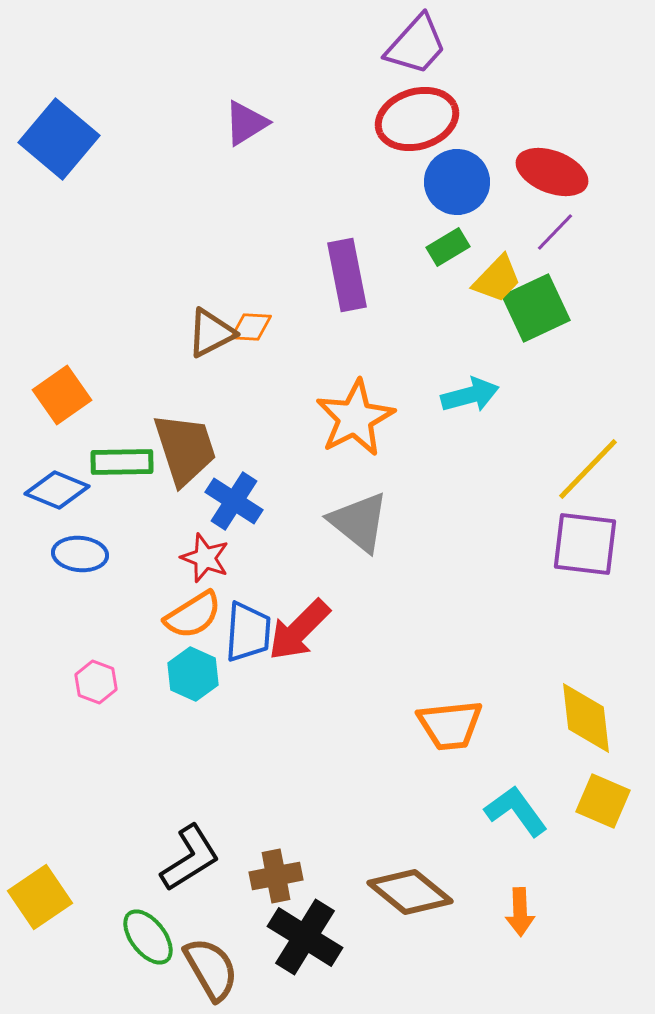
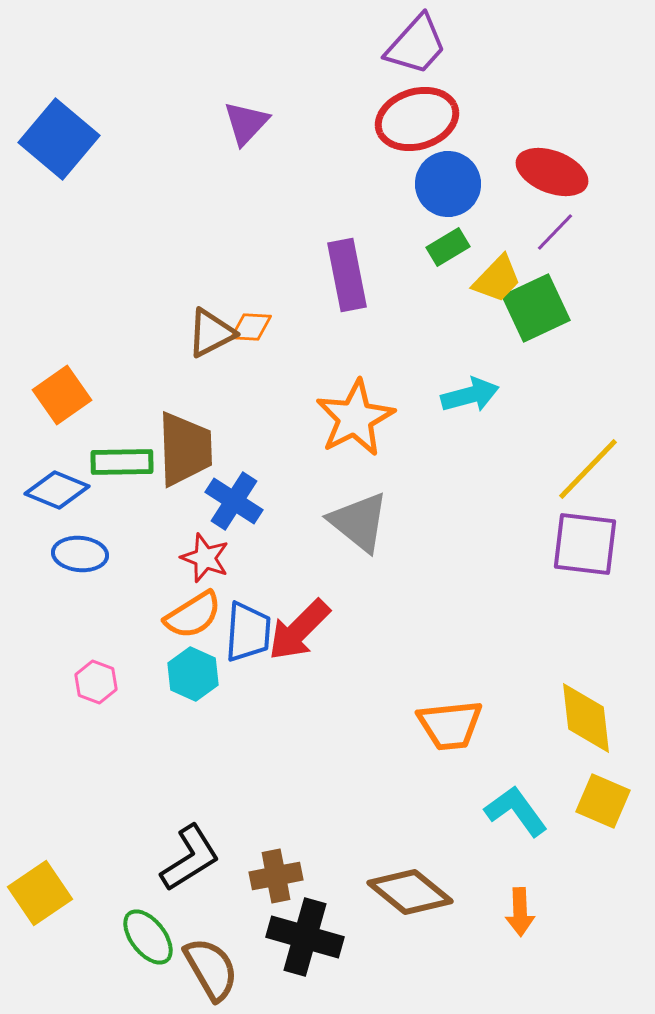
purple triangle at (246, 123): rotated 15 degrees counterclockwise
blue circle at (457, 182): moved 9 px left, 2 px down
brown trapezoid at (185, 449): rotated 16 degrees clockwise
yellow square at (40, 897): moved 4 px up
black cross at (305, 937): rotated 16 degrees counterclockwise
